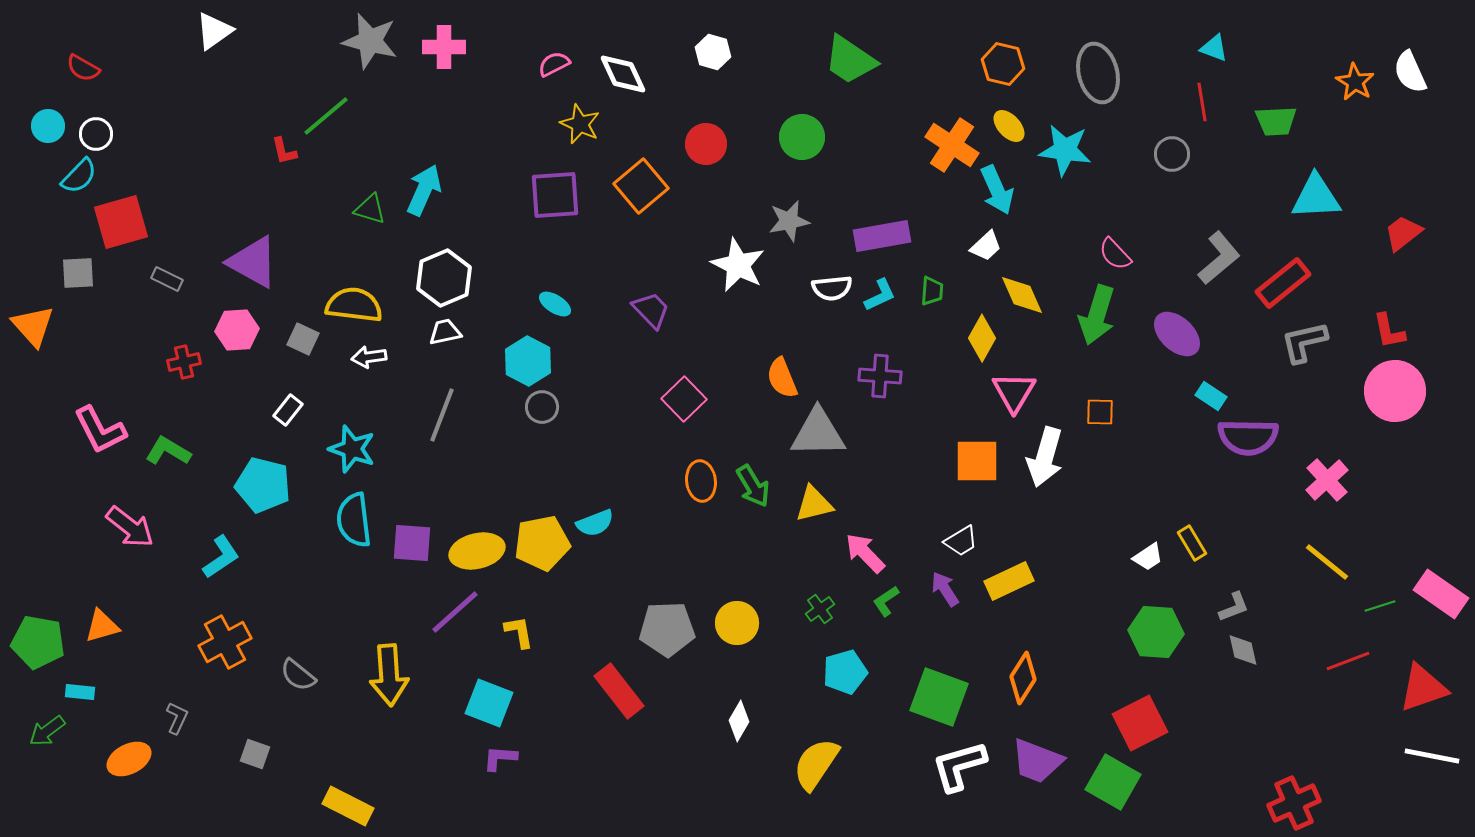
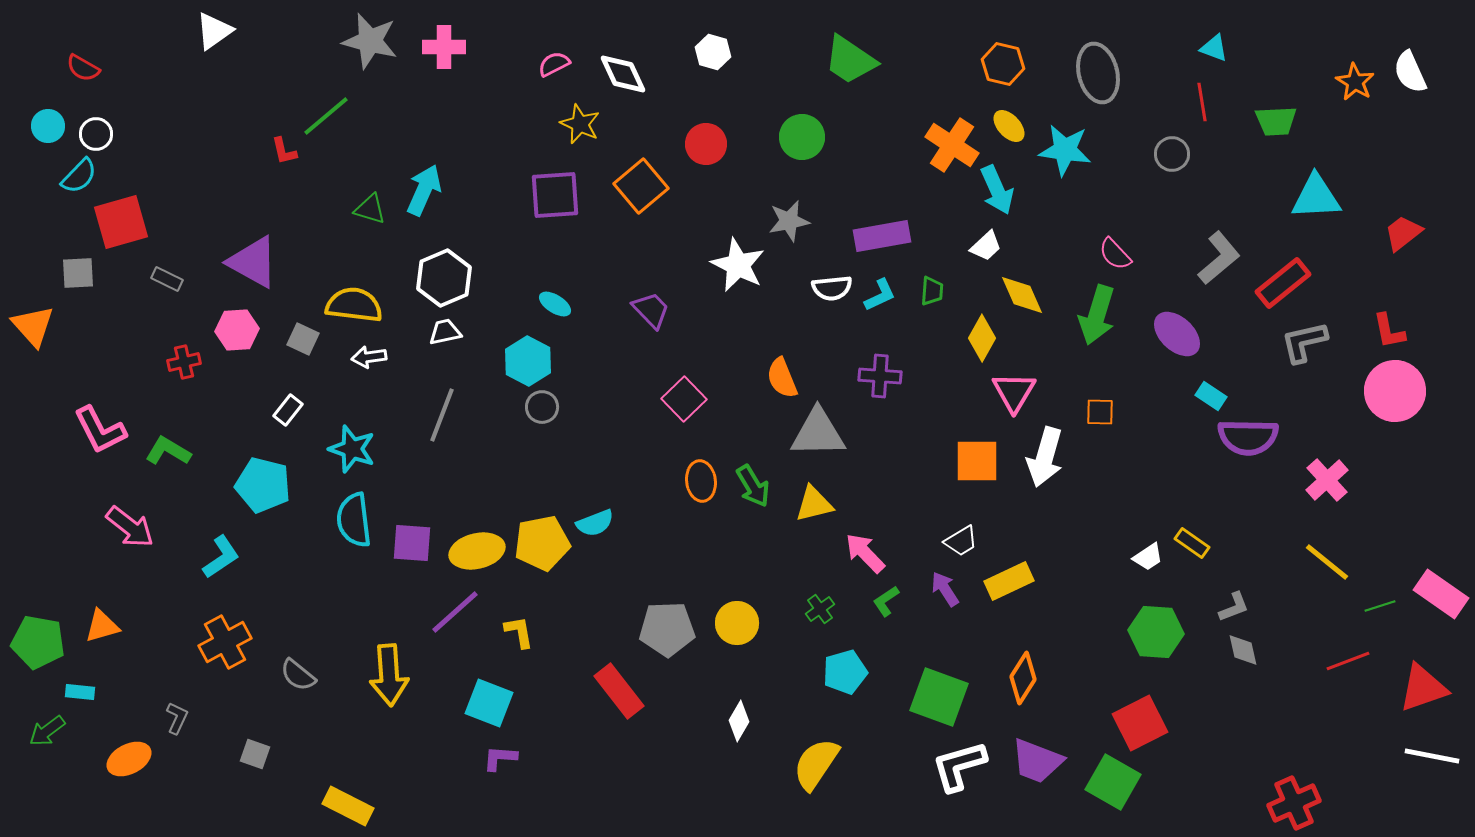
yellow rectangle at (1192, 543): rotated 24 degrees counterclockwise
